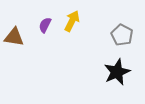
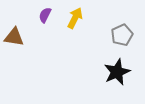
yellow arrow: moved 3 px right, 3 px up
purple semicircle: moved 10 px up
gray pentagon: rotated 20 degrees clockwise
